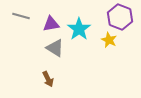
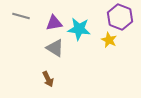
purple triangle: moved 3 px right, 1 px up
cyan star: rotated 30 degrees counterclockwise
